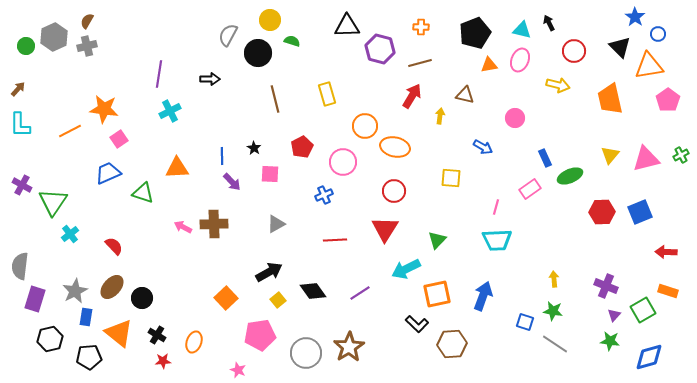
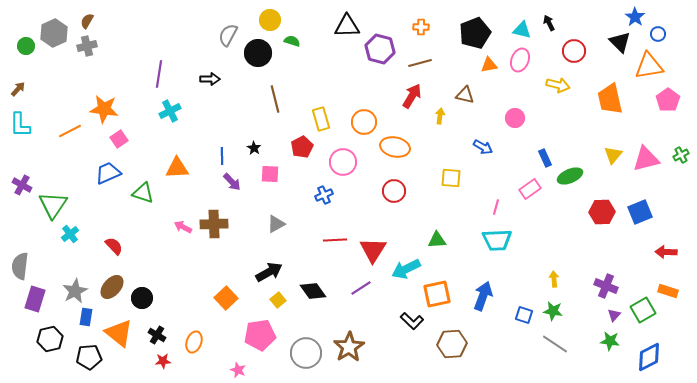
gray hexagon at (54, 37): moved 4 px up
black triangle at (620, 47): moved 5 px up
yellow rectangle at (327, 94): moved 6 px left, 25 px down
orange circle at (365, 126): moved 1 px left, 4 px up
yellow triangle at (610, 155): moved 3 px right
green triangle at (53, 202): moved 3 px down
red triangle at (385, 229): moved 12 px left, 21 px down
green triangle at (437, 240): rotated 42 degrees clockwise
purple line at (360, 293): moved 1 px right, 5 px up
blue square at (525, 322): moved 1 px left, 7 px up
black L-shape at (417, 324): moved 5 px left, 3 px up
blue diamond at (649, 357): rotated 12 degrees counterclockwise
